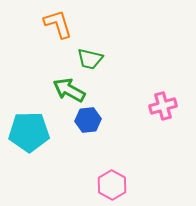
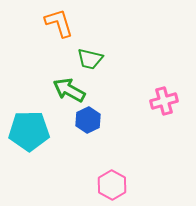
orange L-shape: moved 1 px right, 1 px up
pink cross: moved 1 px right, 5 px up
blue hexagon: rotated 20 degrees counterclockwise
cyan pentagon: moved 1 px up
